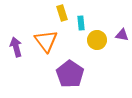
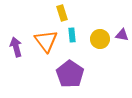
cyan rectangle: moved 9 px left, 12 px down
yellow circle: moved 3 px right, 1 px up
